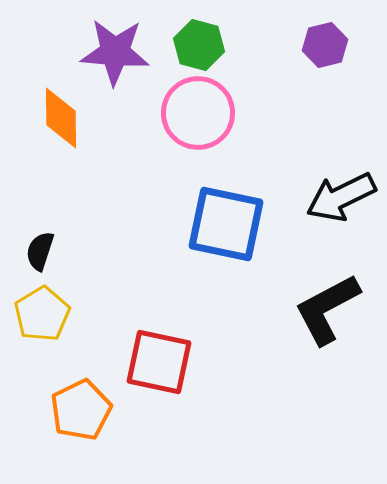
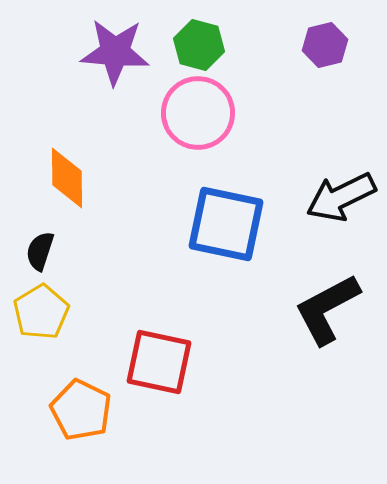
orange diamond: moved 6 px right, 60 px down
yellow pentagon: moved 1 px left, 2 px up
orange pentagon: rotated 20 degrees counterclockwise
